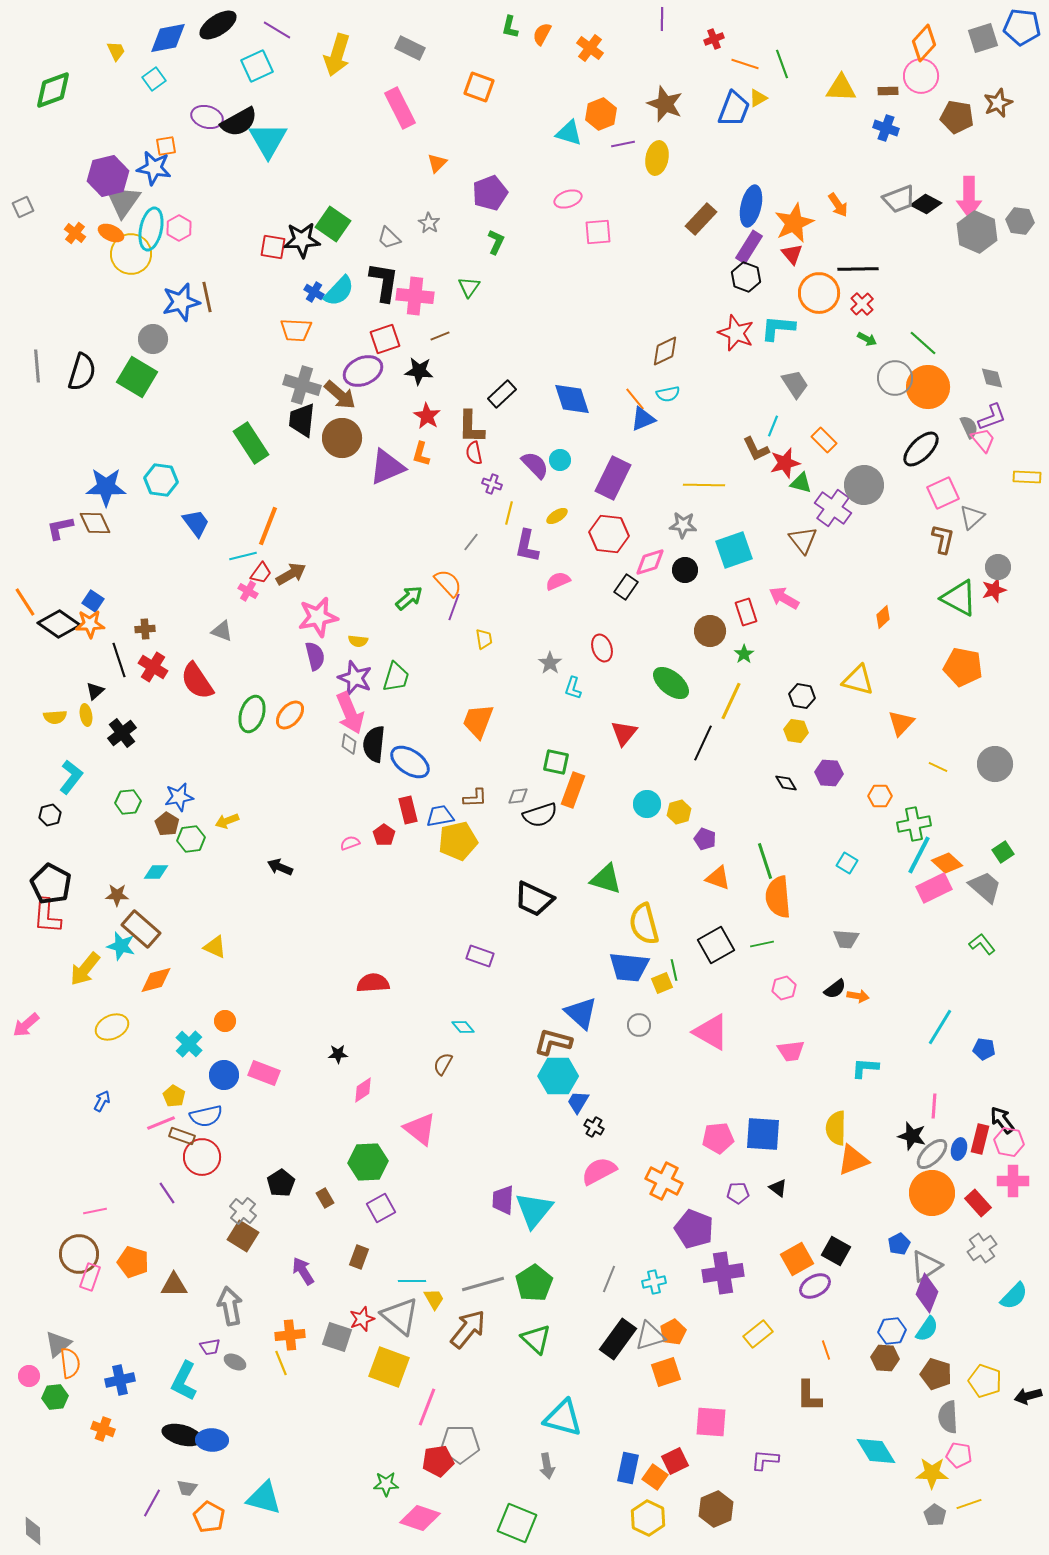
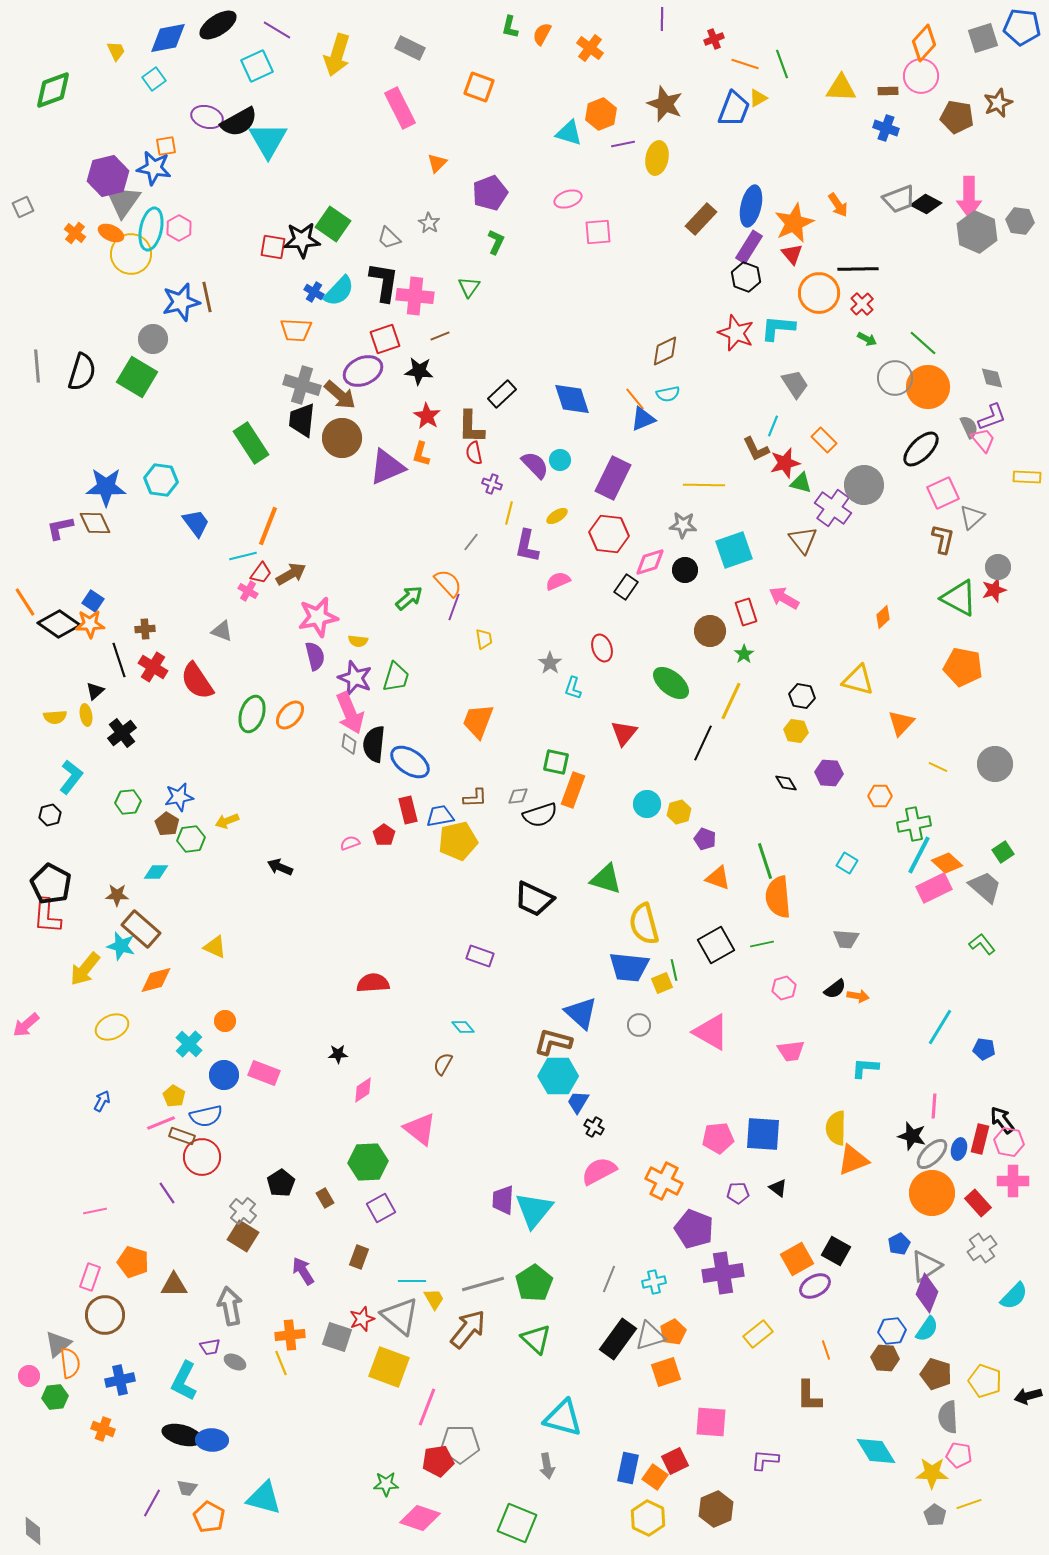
brown circle at (79, 1254): moved 26 px right, 61 px down
